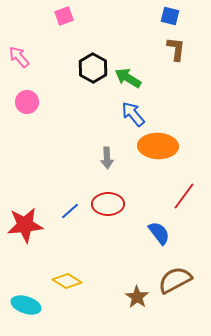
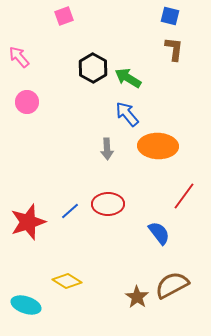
brown L-shape: moved 2 px left
blue arrow: moved 6 px left
gray arrow: moved 9 px up
red star: moved 3 px right, 3 px up; rotated 12 degrees counterclockwise
brown semicircle: moved 3 px left, 5 px down
